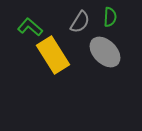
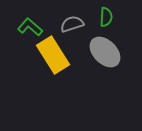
green semicircle: moved 4 px left
gray semicircle: moved 8 px left, 2 px down; rotated 140 degrees counterclockwise
